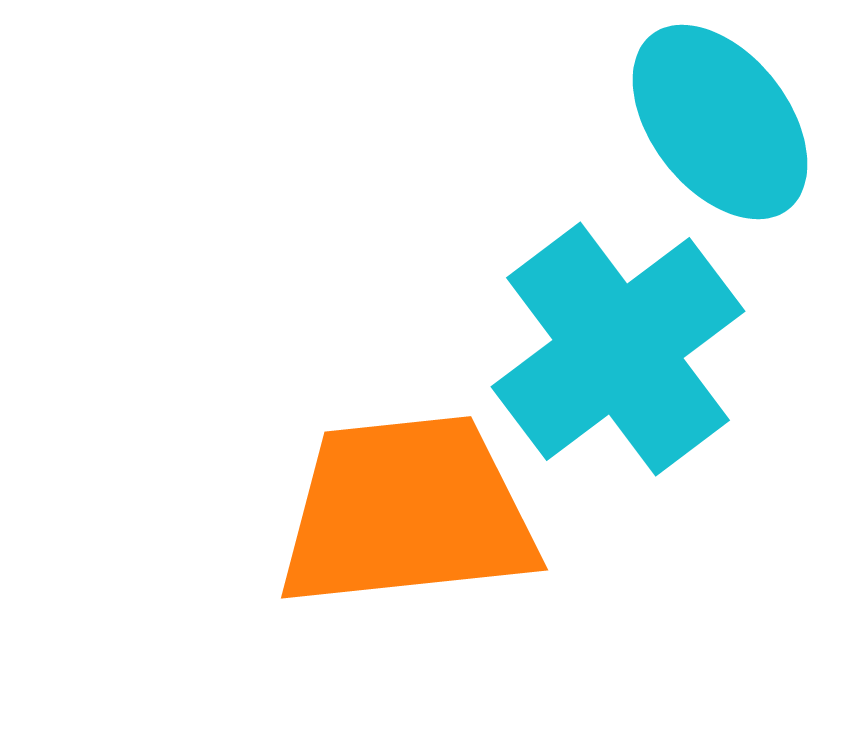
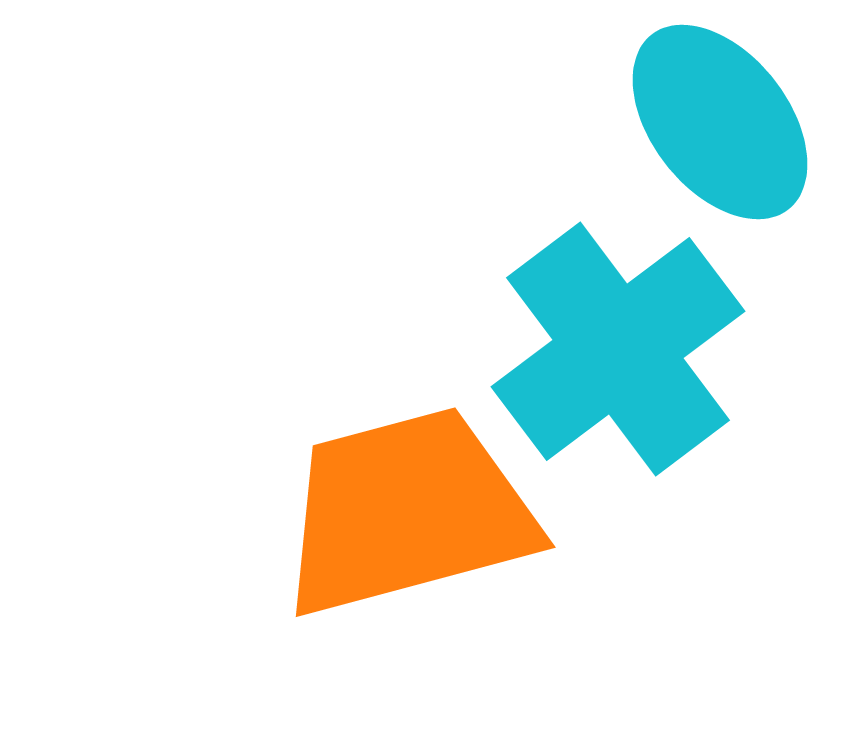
orange trapezoid: rotated 9 degrees counterclockwise
